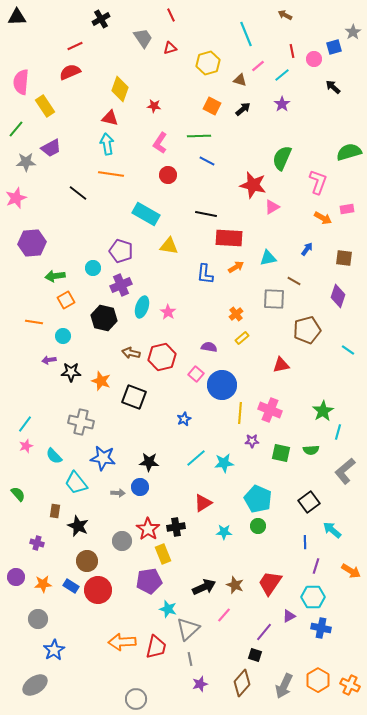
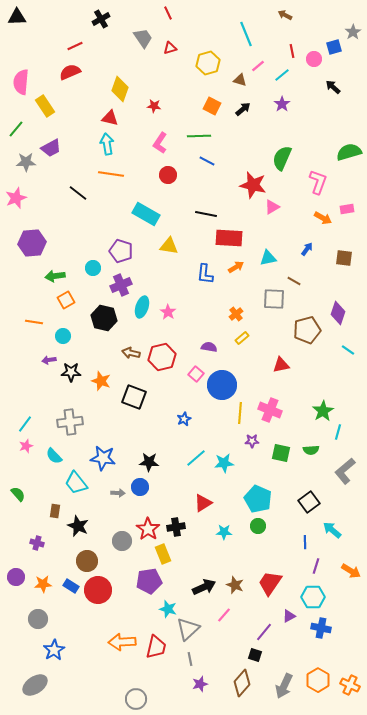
red line at (171, 15): moved 3 px left, 2 px up
purple diamond at (338, 296): moved 17 px down
gray cross at (81, 422): moved 11 px left; rotated 20 degrees counterclockwise
